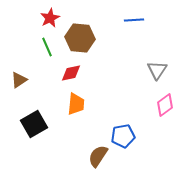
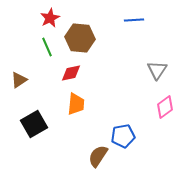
pink diamond: moved 2 px down
